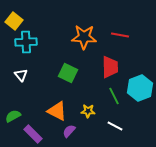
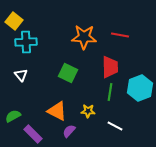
green line: moved 4 px left, 4 px up; rotated 36 degrees clockwise
